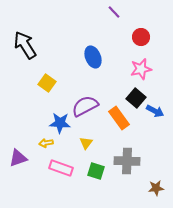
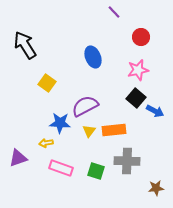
pink star: moved 3 px left, 1 px down
orange rectangle: moved 5 px left, 12 px down; rotated 60 degrees counterclockwise
yellow triangle: moved 3 px right, 12 px up
